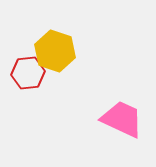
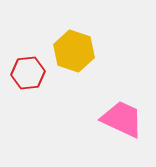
yellow hexagon: moved 19 px right
